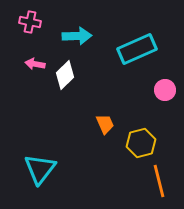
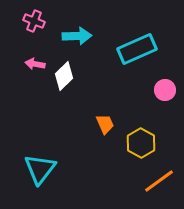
pink cross: moved 4 px right, 1 px up; rotated 10 degrees clockwise
white diamond: moved 1 px left, 1 px down
yellow hexagon: rotated 16 degrees counterclockwise
orange line: rotated 68 degrees clockwise
